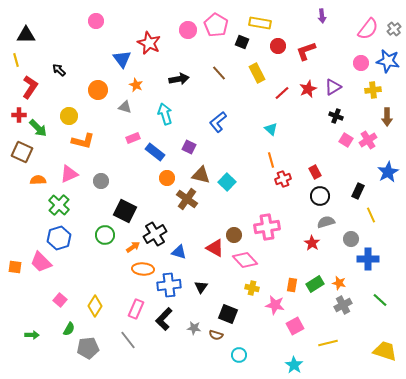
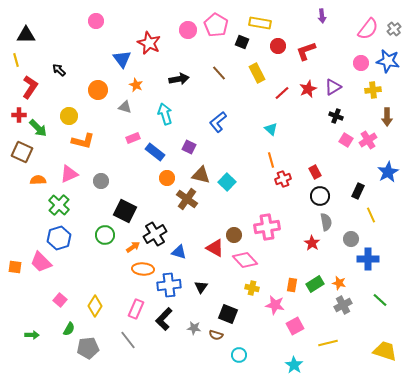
gray semicircle at (326, 222): rotated 96 degrees clockwise
